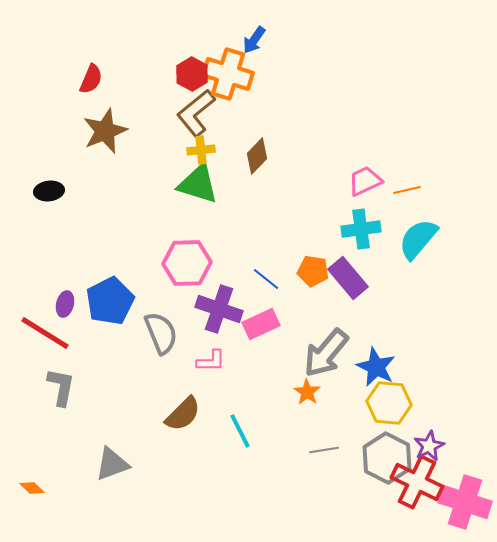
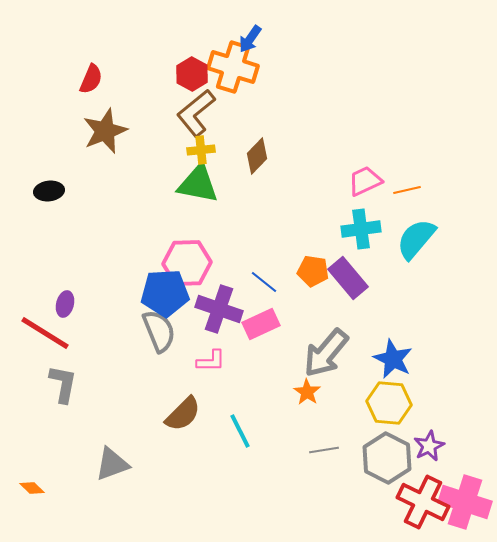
blue arrow: moved 4 px left, 1 px up
orange cross: moved 5 px right, 7 px up
green triangle: rotated 6 degrees counterclockwise
cyan semicircle: moved 2 px left
blue line: moved 2 px left, 3 px down
blue pentagon: moved 55 px right, 8 px up; rotated 24 degrees clockwise
gray semicircle: moved 2 px left, 2 px up
blue star: moved 17 px right, 8 px up
gray L-shape: moved 2 px right, 3 px up
red cross: moved 6 px right, 20 px down
